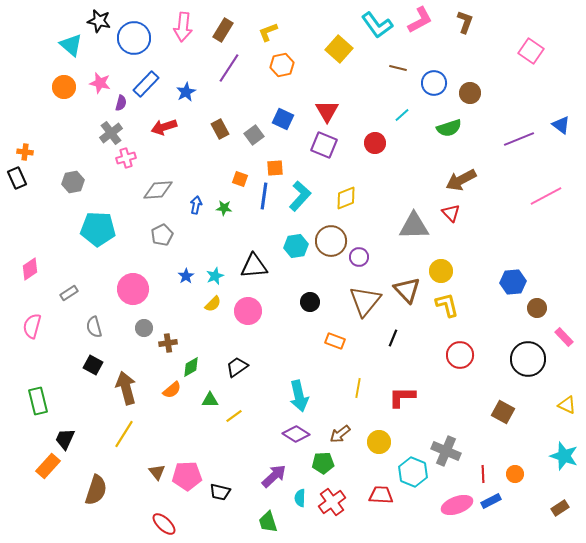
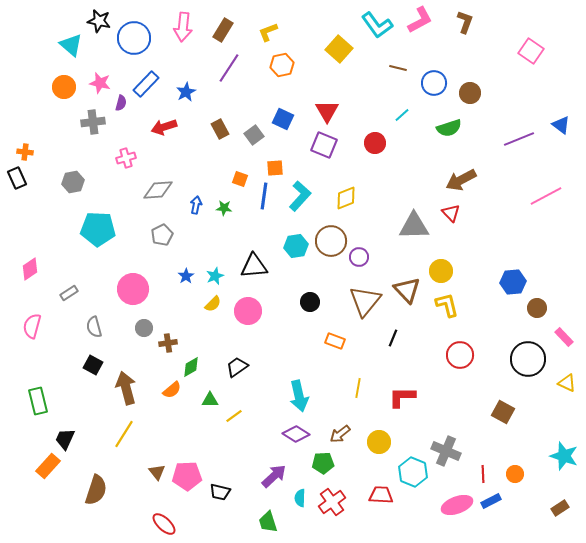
gray cross at (111, 133): moved 18 px left, 11 px up; rotated 30 degrees clockwise
yellow triangle at (567, 405): moved 22 px up
